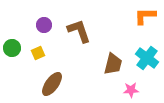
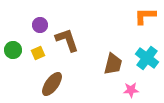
purple circle: moved 4 px left
brown L-shape: moved 12 px left, 9 px down
green circle: moved 1 px right, 2 px down
